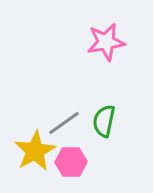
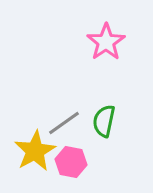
pink star: rotated 24 degrees counterclockwise
pink hexagon: rotated 12 degrees clockwise
